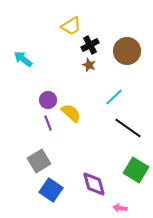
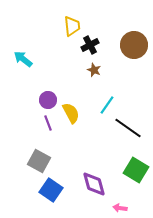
yellow trapezoid: moved 1 px right; rotated 65 degrees counterclockwise
brown circle: moved 7 px right, 6 px up
brown star: moved 5 px right, 5 px down
cyan line: moved 7 px left, 8 px down; rotated 12 degrees counterclockwise
yellow semicircle: rotated 20 degrees clockwise
gray square: rotated 30 degrees counterclockwise
